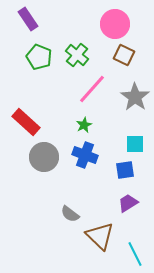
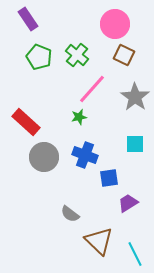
green star: moved 5 px left, 8 px up; rotated 14 degrees clockwise
blue square: moved 16 px left, 8 px down
brown triangle: moved 1 px left, 5 px down
